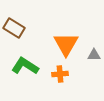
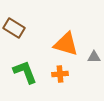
orange triangle: rotated 44 degrees counterclockwise
gray triangle: moved 2 px down
green L-shape: moved 6 px down; rotated 36 degrees clockwise
